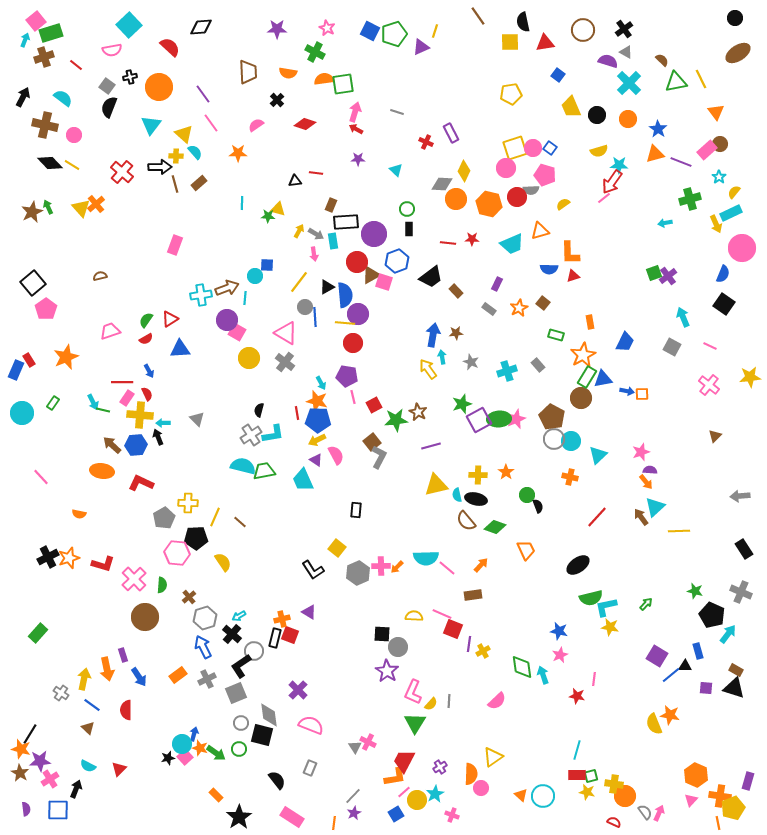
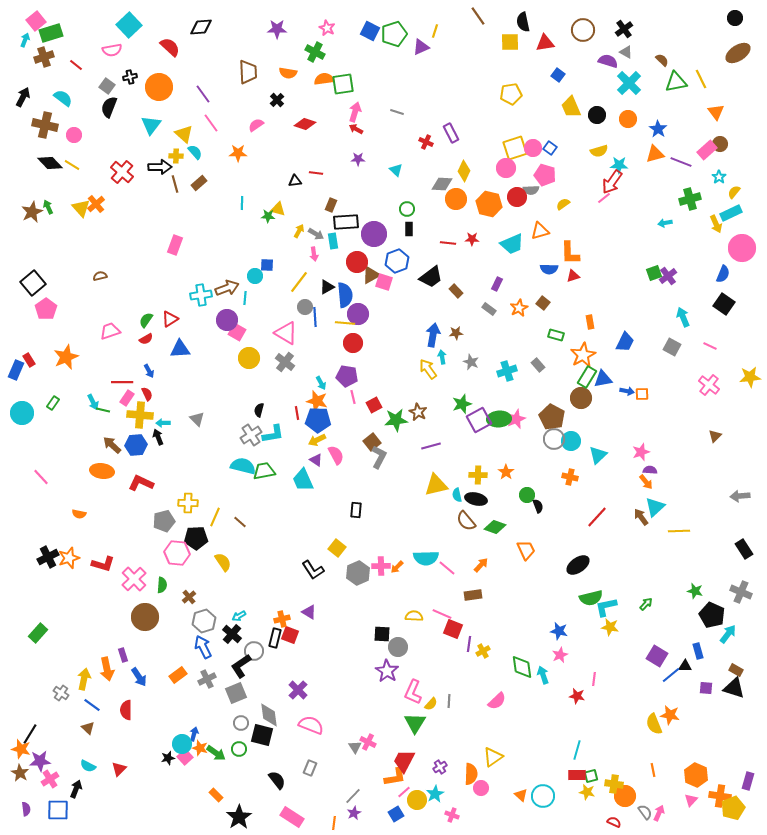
gray pentagon at (164, 518): moved 3 px down; rotated 15 degrees clockwise
gray hexagon at (205, 618): moved 1 px left, 3 px down
orange line at (718, 823): moved 65 px left, 53 px up
